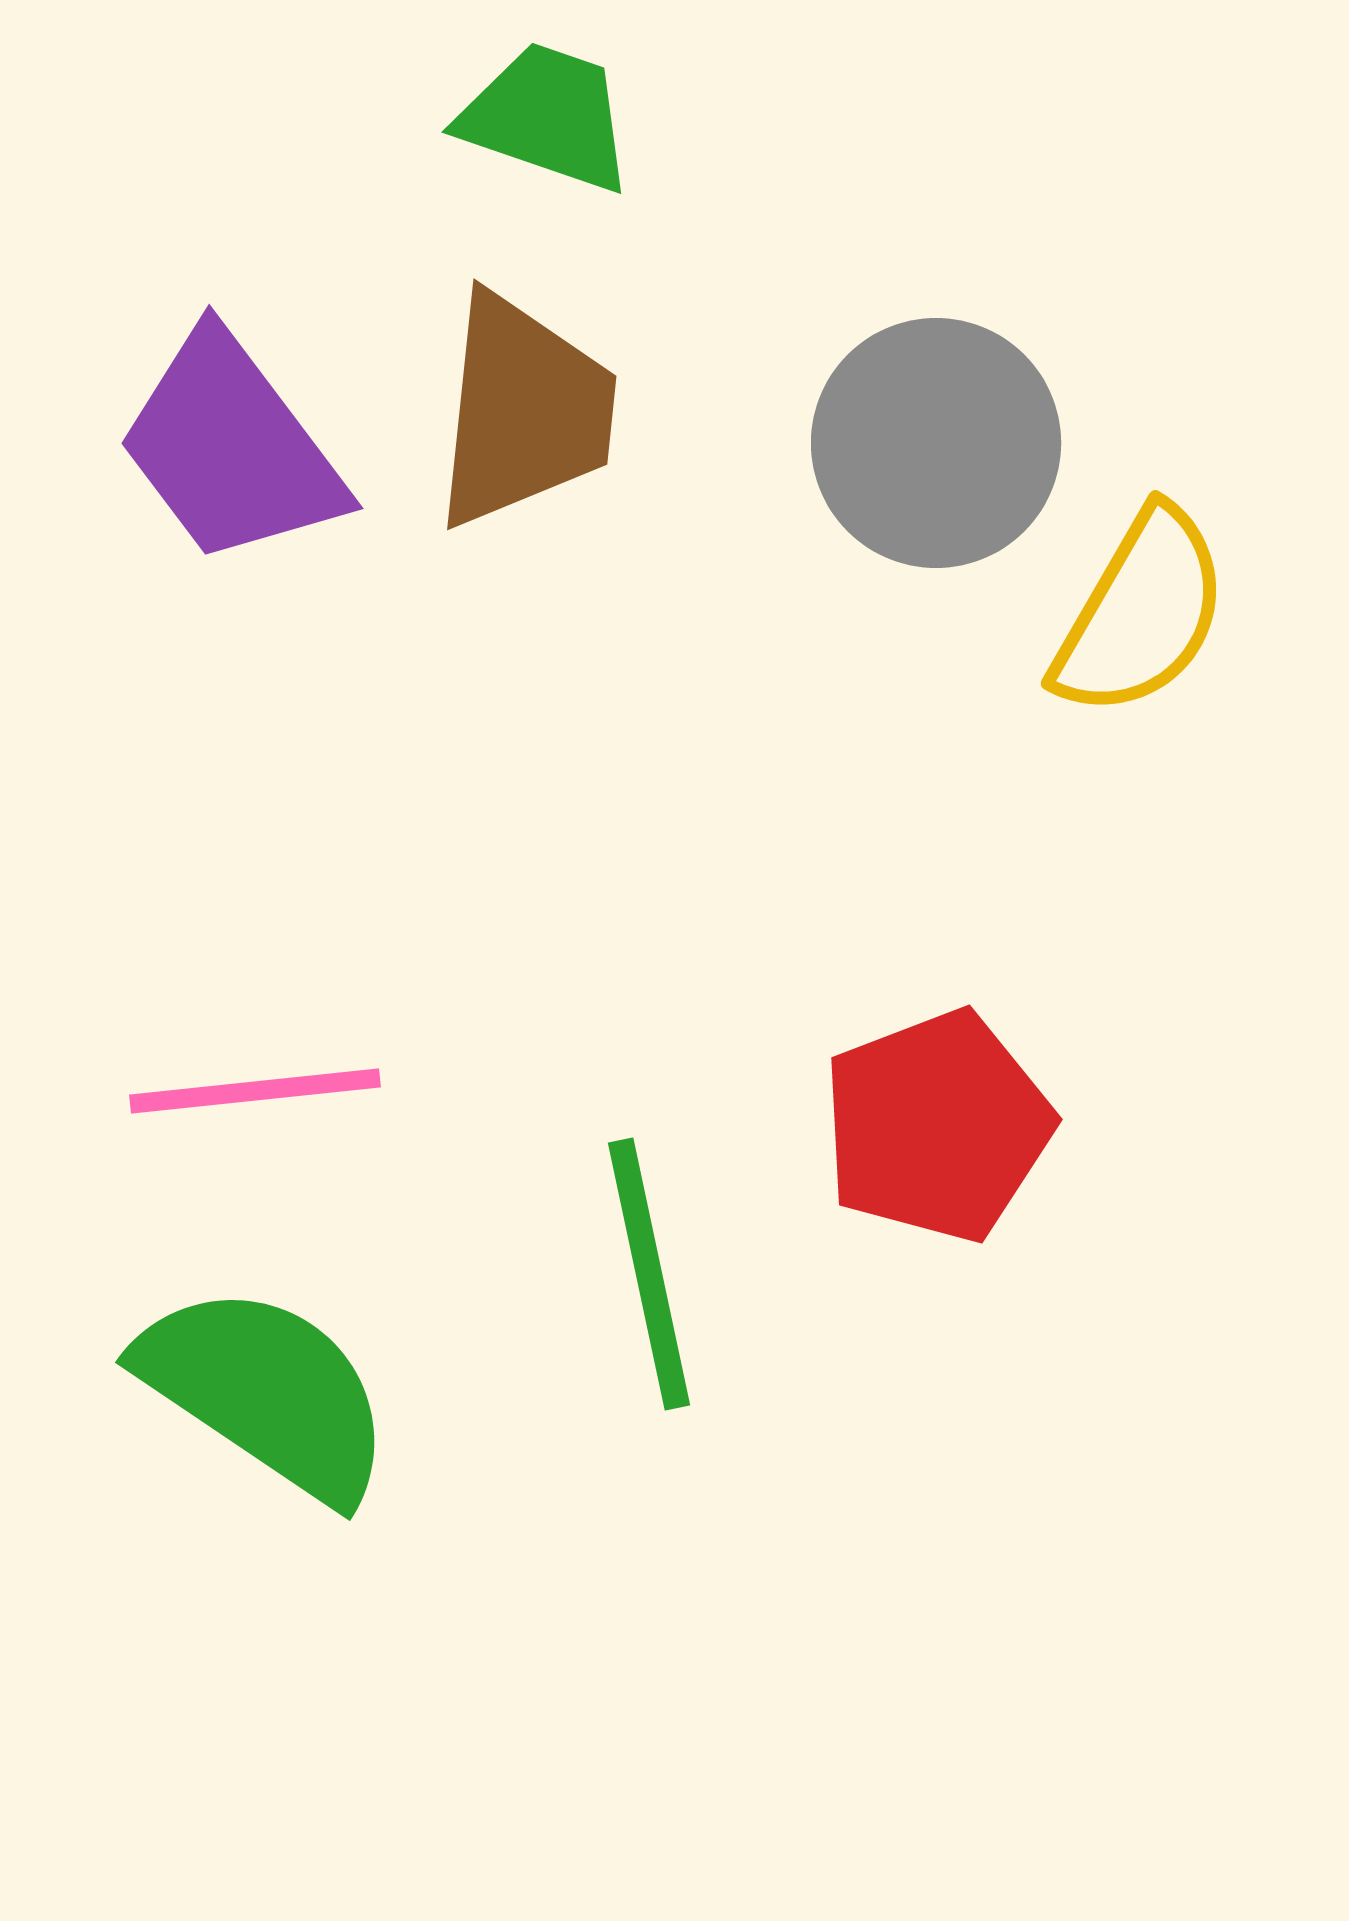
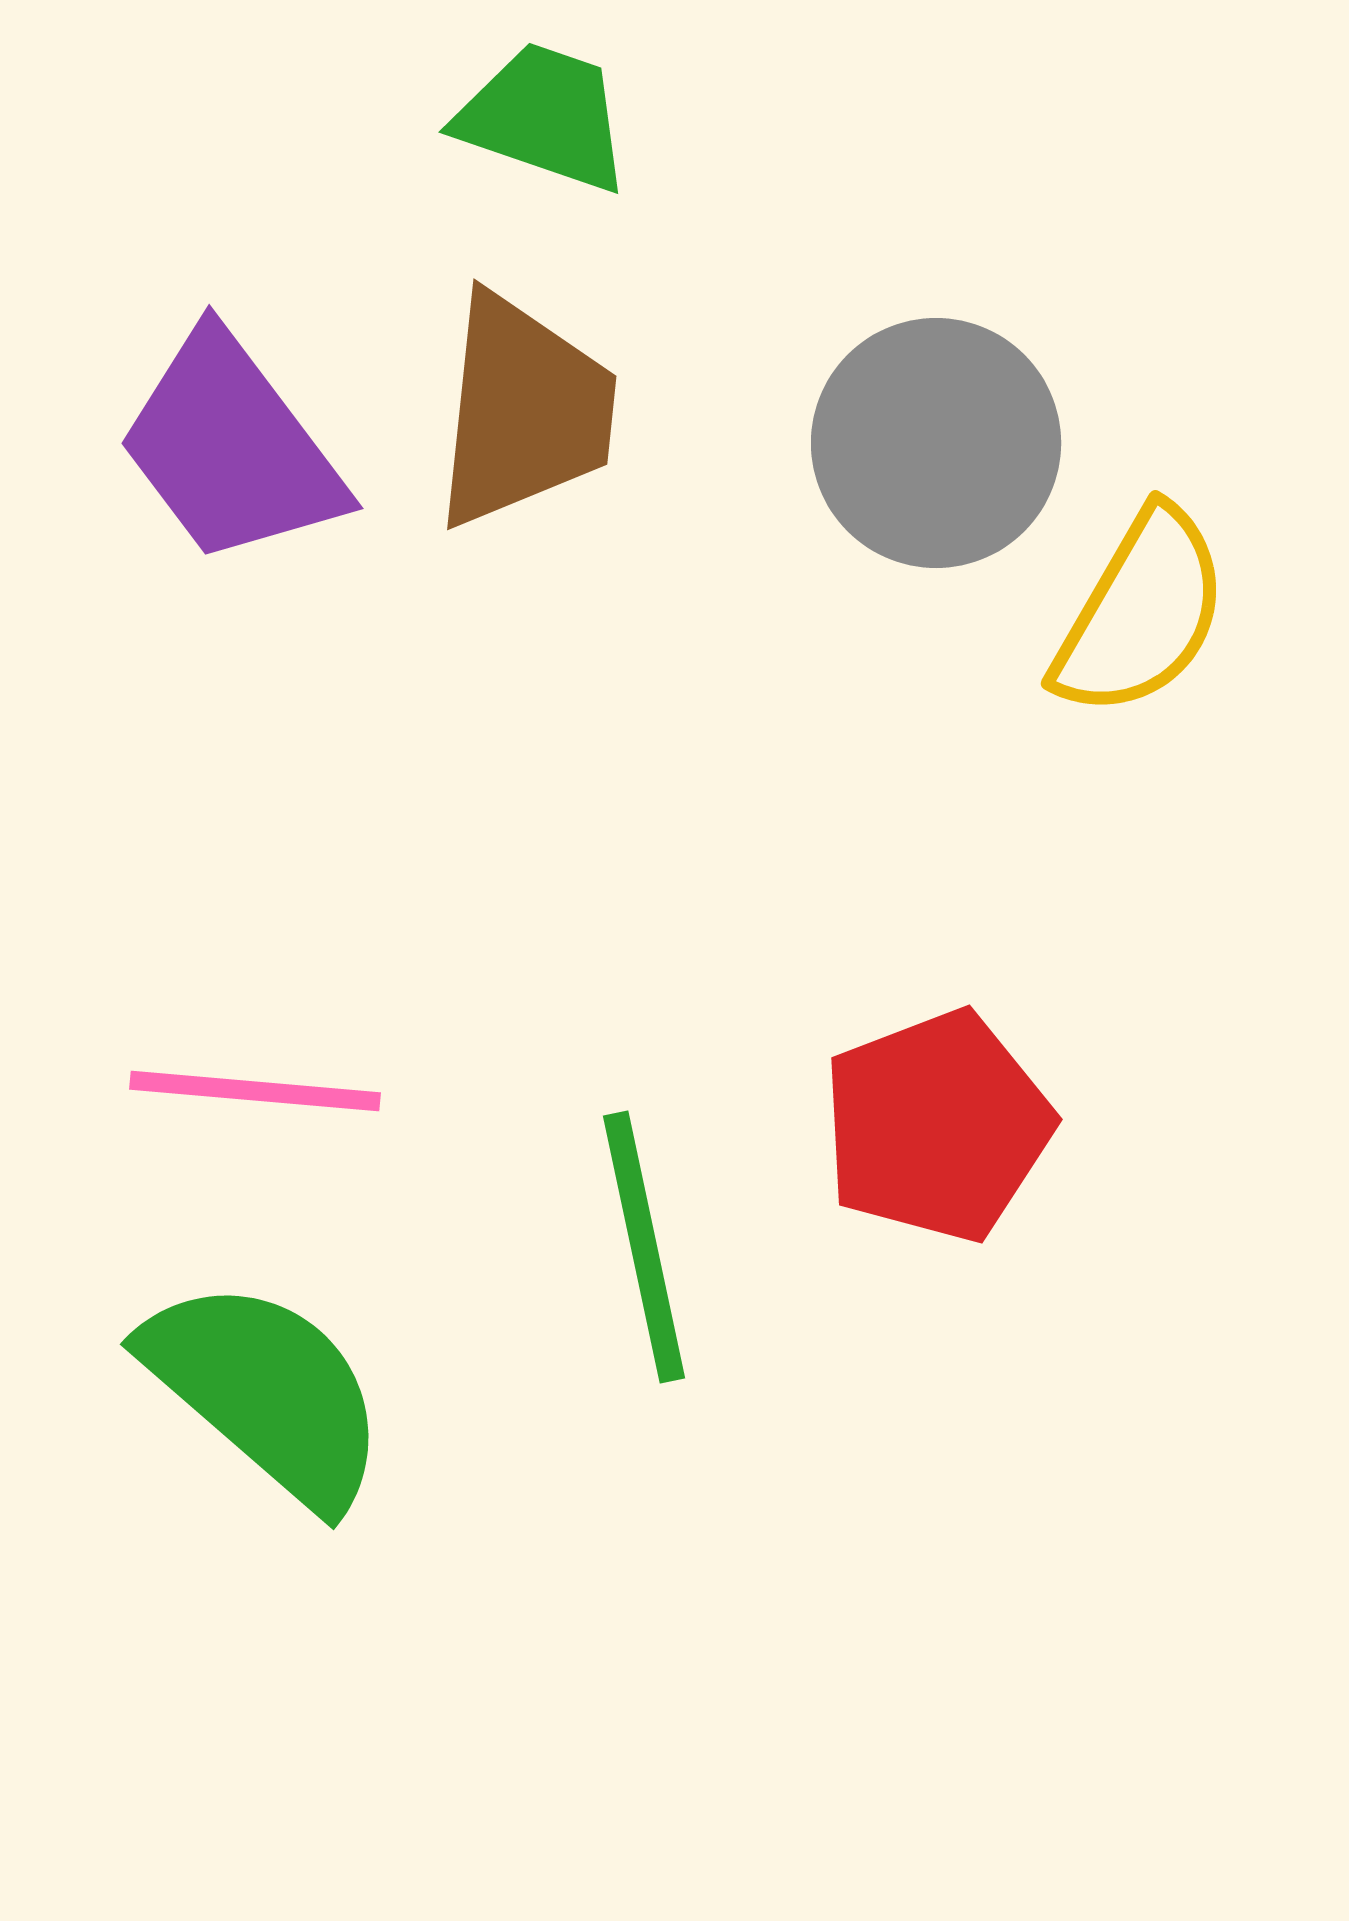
green trapezoid: moved 3 px left
pink line: rotated 11 degrees clockwise
green line: moved 5 px left, 27 px up
green semicircle: rotated 7 degrees clockwise
